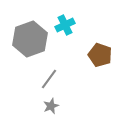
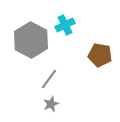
gray hexagon: moved 1 px right, 1 px down; rotated 12 degrees counterclockwise
brown pentagon: rotated 10 degrees counterclockwise
gray star: moved 2 px up
